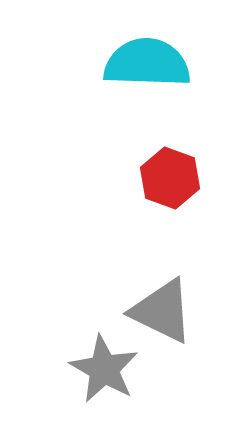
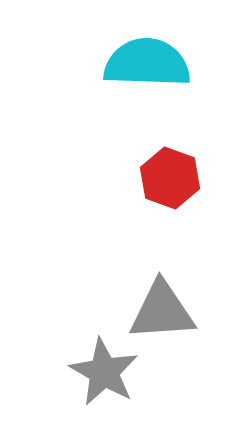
gray triangle: rotated 30 degrees counterclockwise
gray star: moved 3 px down
